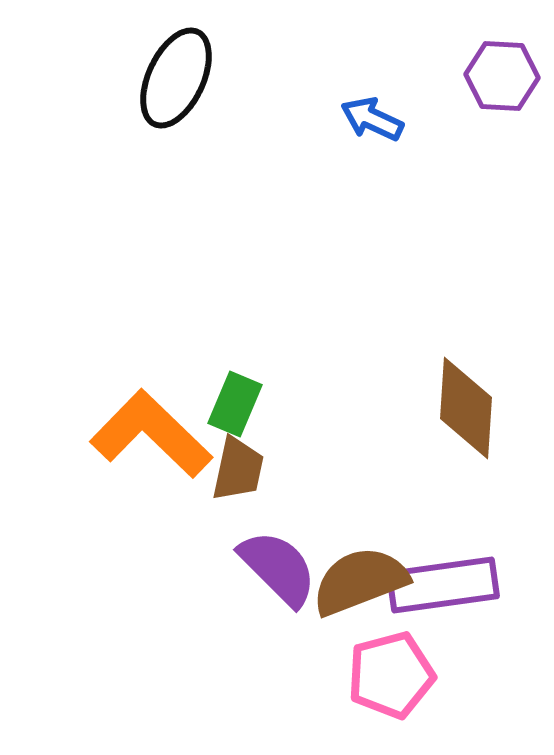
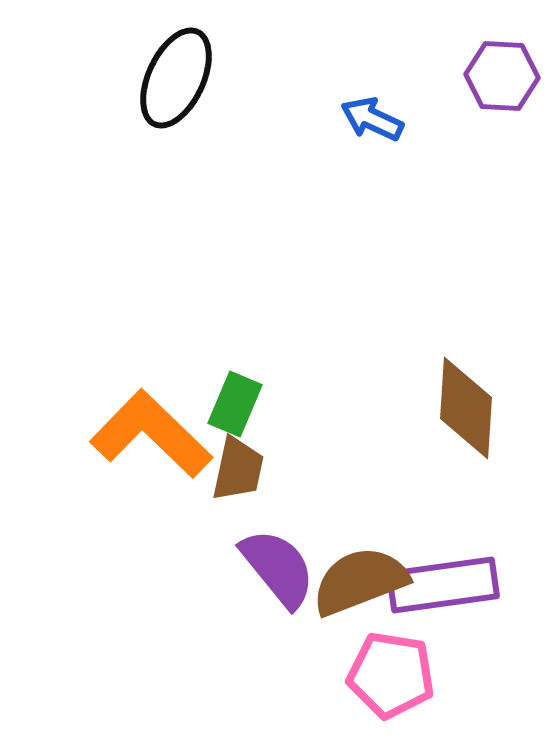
purple semicircle: rotated 6 degrees clockwise
pink pentagon: rotated 24 degrees clockwise
